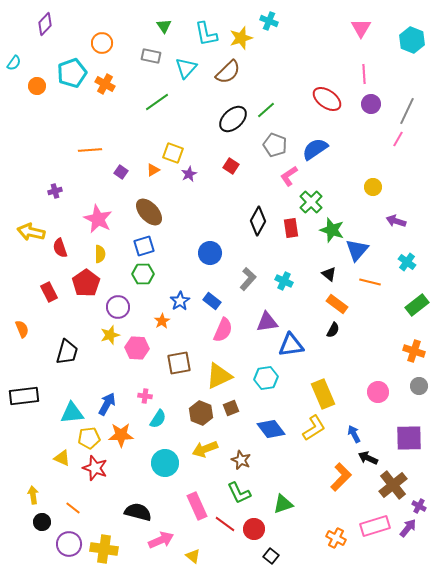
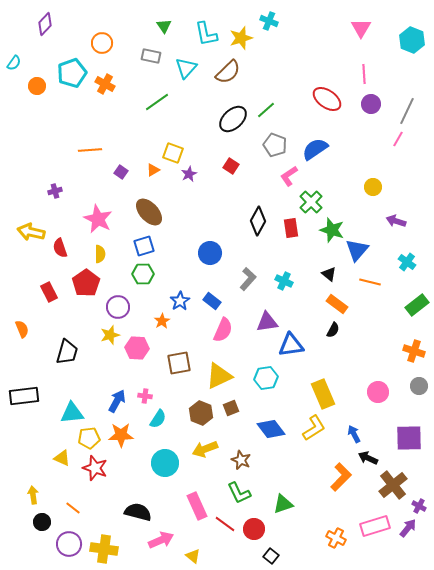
blue arrow at (107, 404): moved 10 px right, 3 px up
